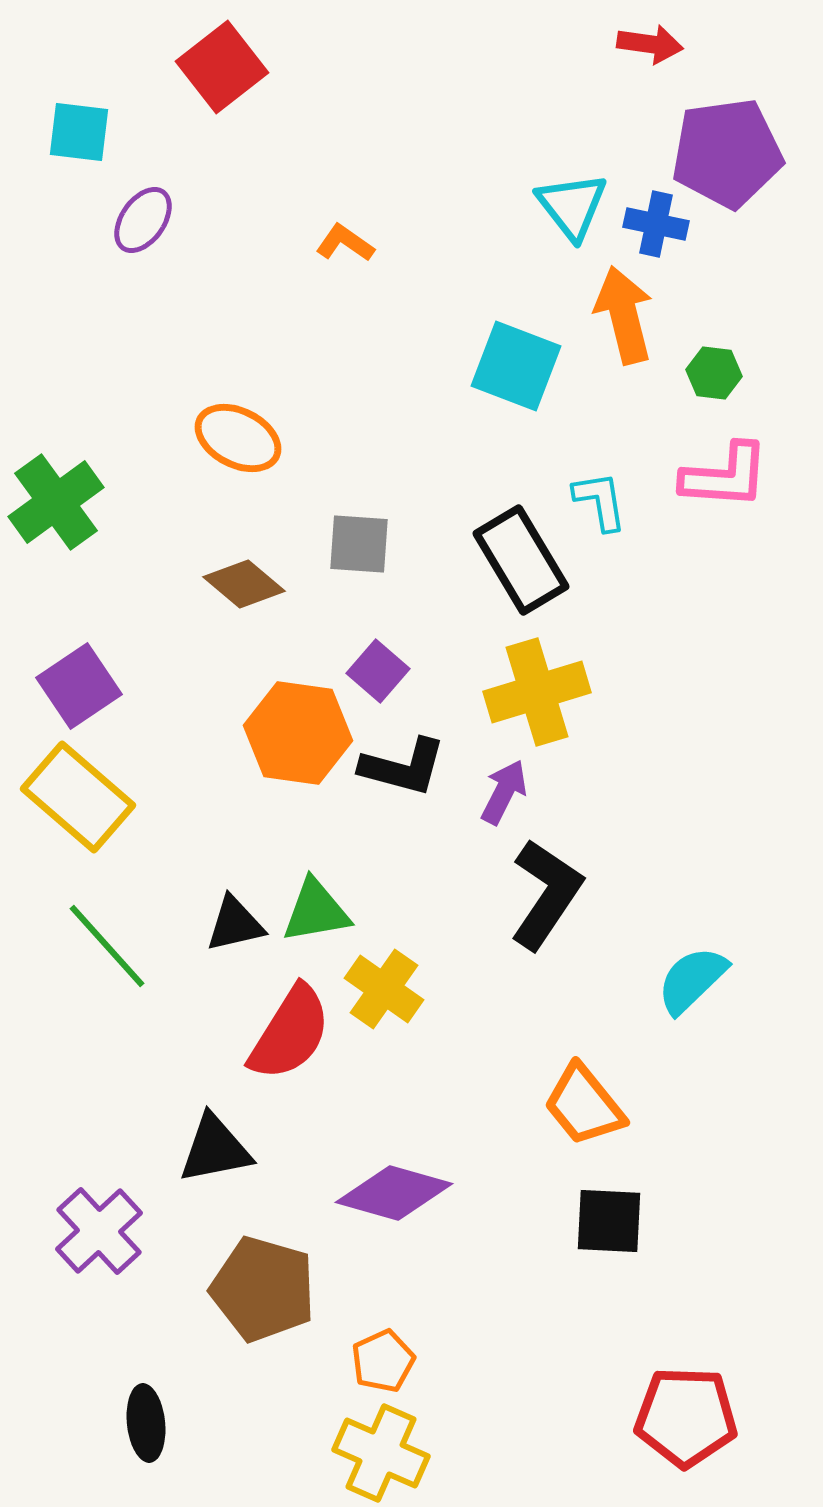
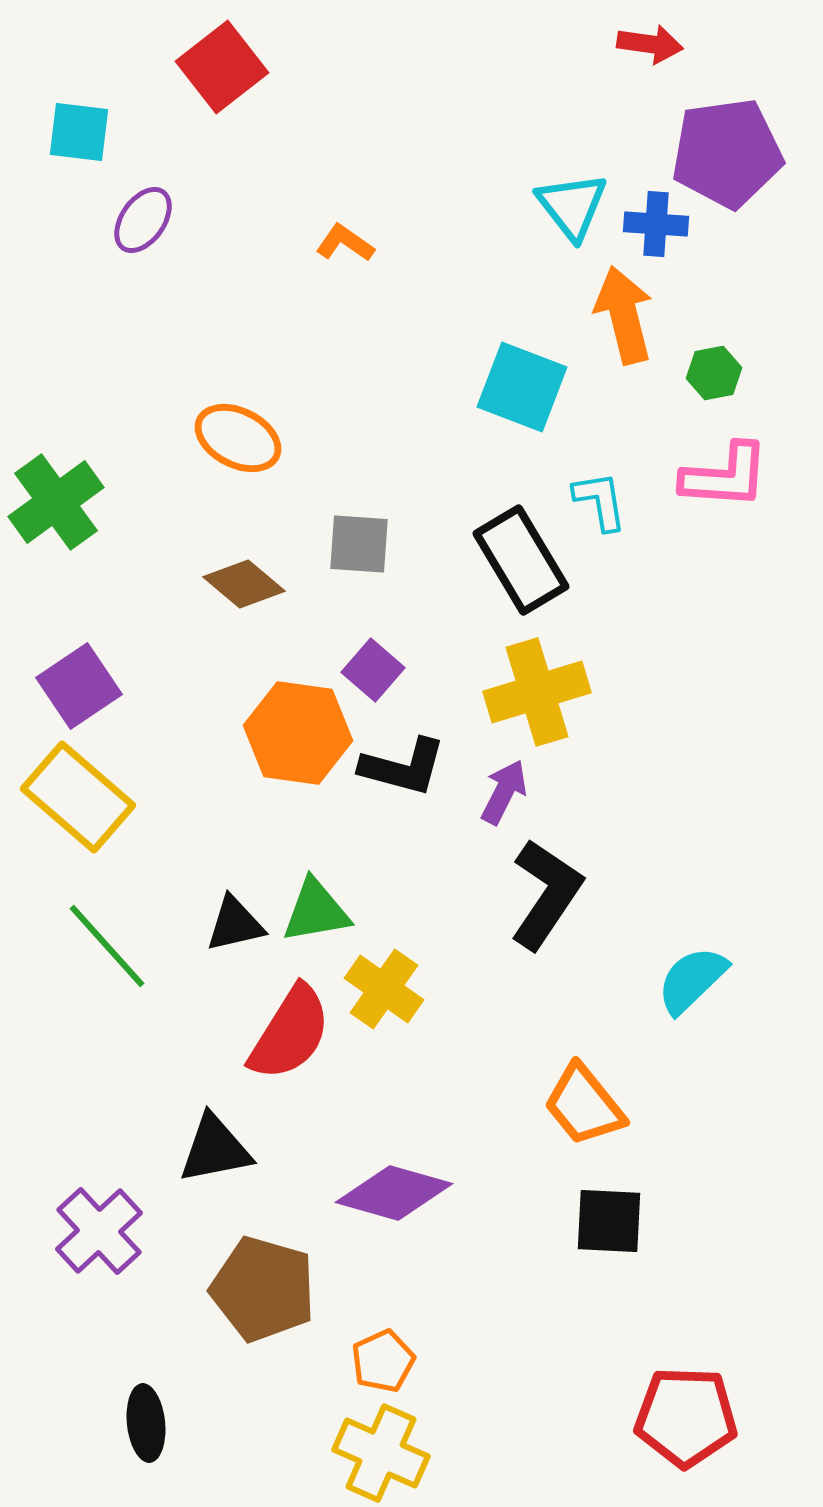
blue cross at (656, 224): rotated 8 degrees counterclockwise
cyan square at (516, 366): moved 6 px right, 21 px down
green hexagon at (714, 373): rotated 18 degrees counterclockwise
purple square at (378, 671): moved 5 px left, 1 px up
